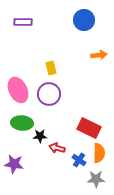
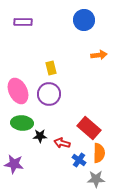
pink ellipse: moved 1 px down
red rectangle: rotated 15 degrees clockwise
red arrow: moved 5 px right, 5 px up
